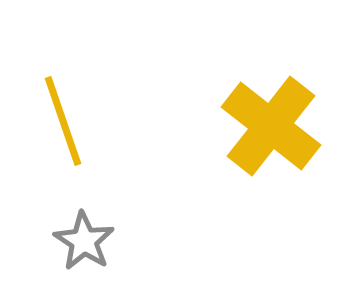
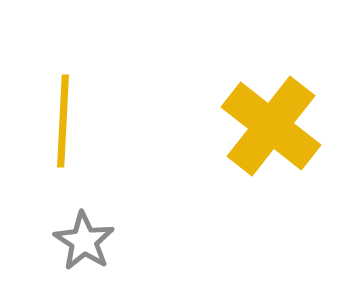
yellow line: rotated 22 degrees clockwise
